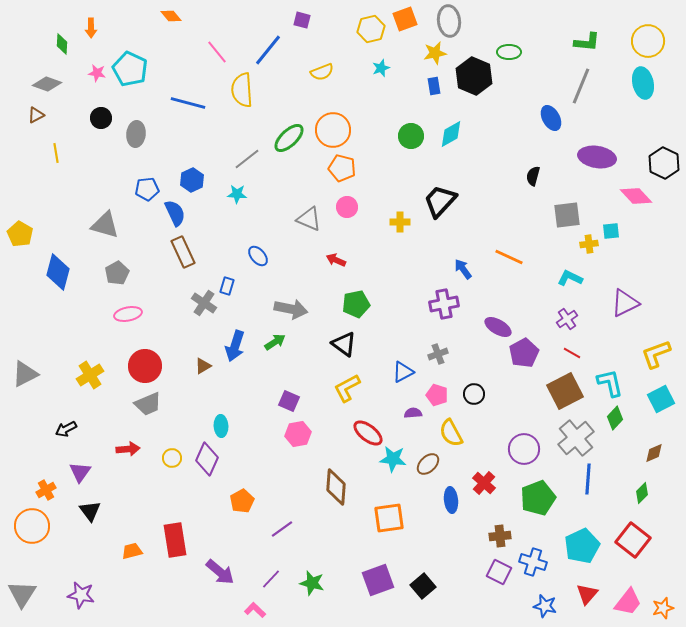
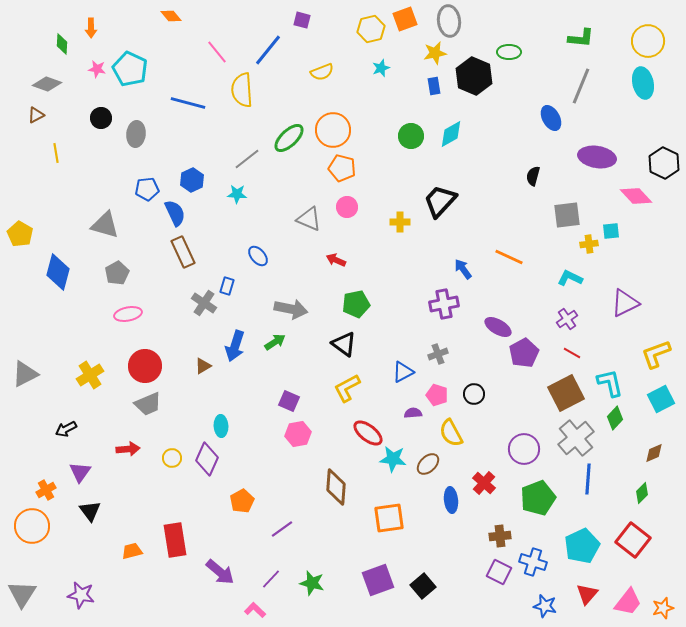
green L-shape at (587, 42): moved 6 px left, 4 px up
pink star at (97, 73): moved 4 px up
brown square at (565, 391): moved 1 px right, 2 px down
